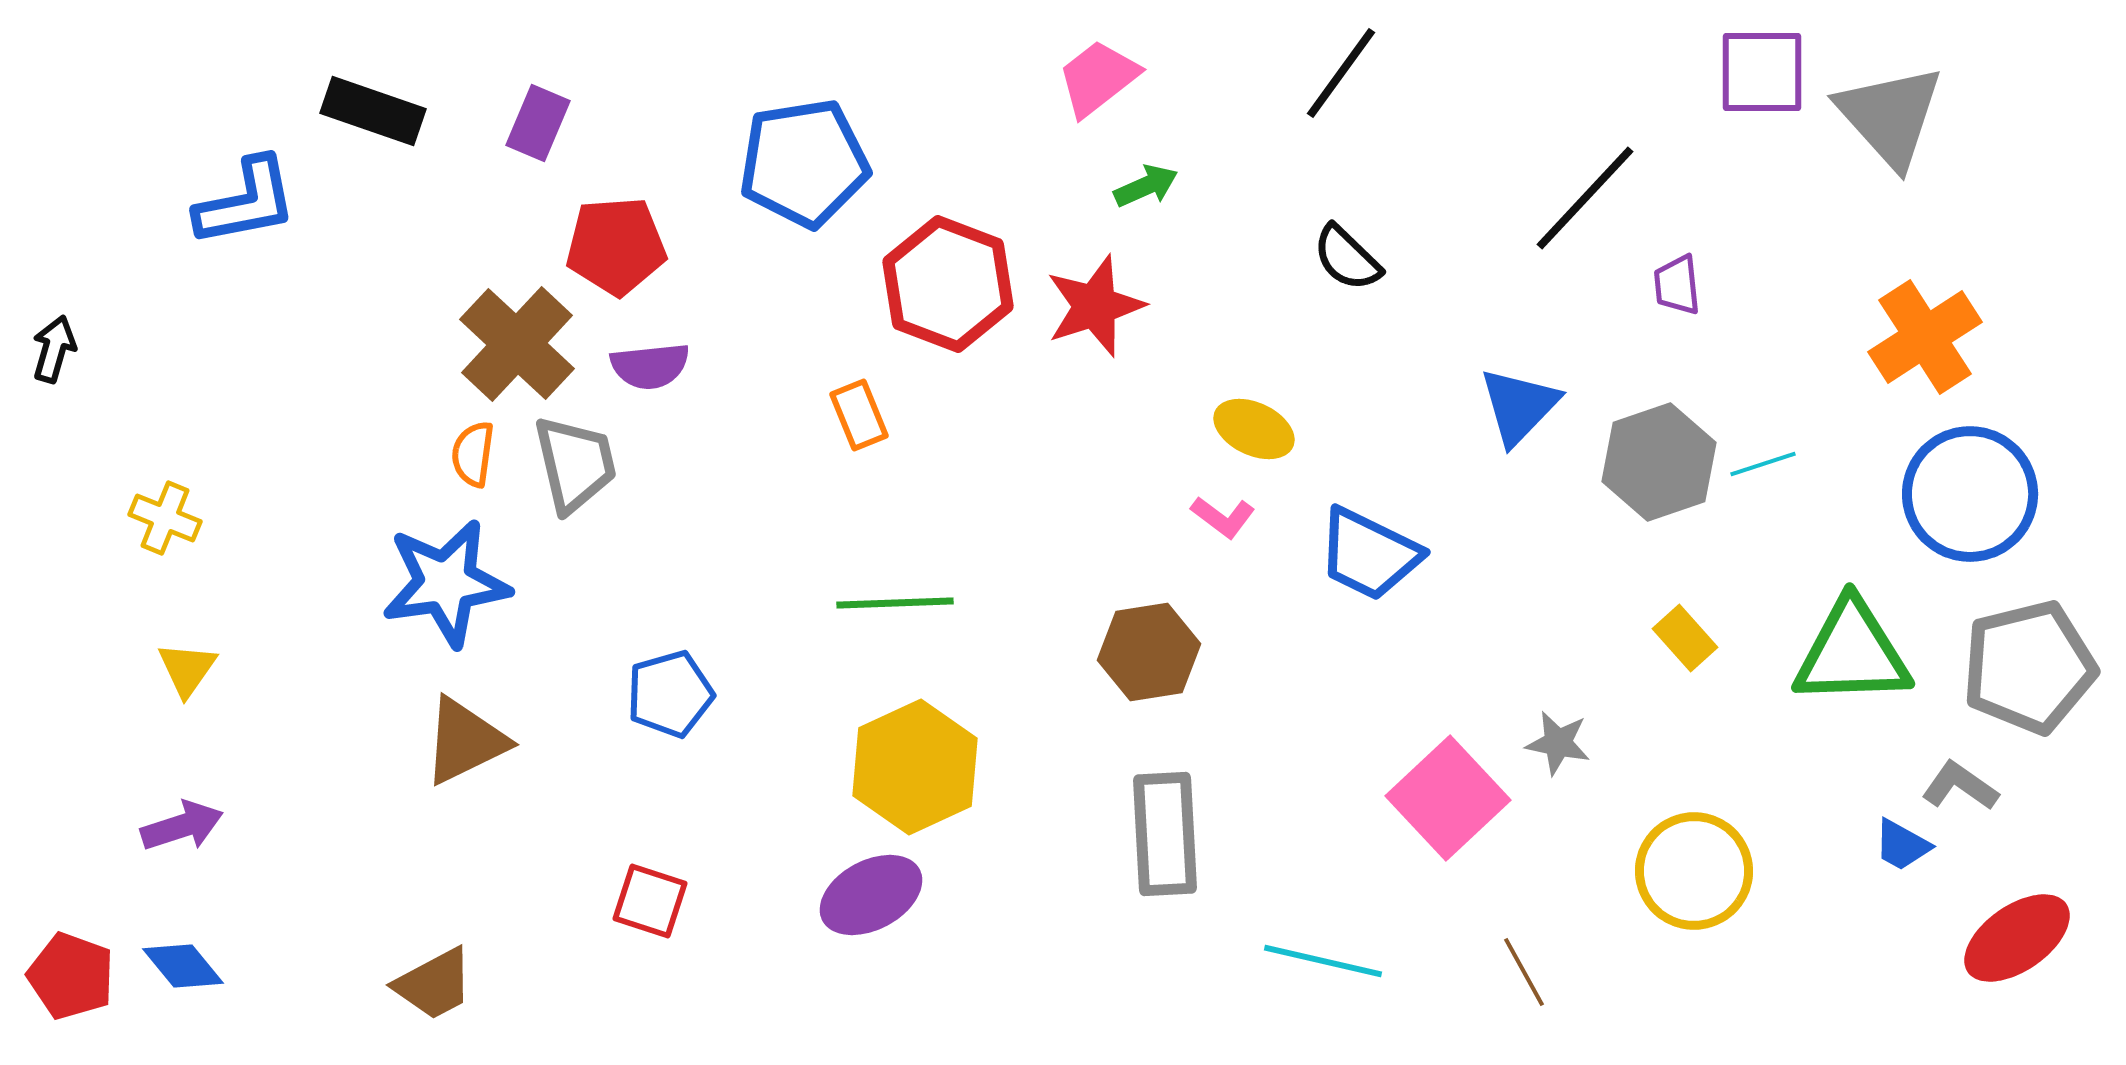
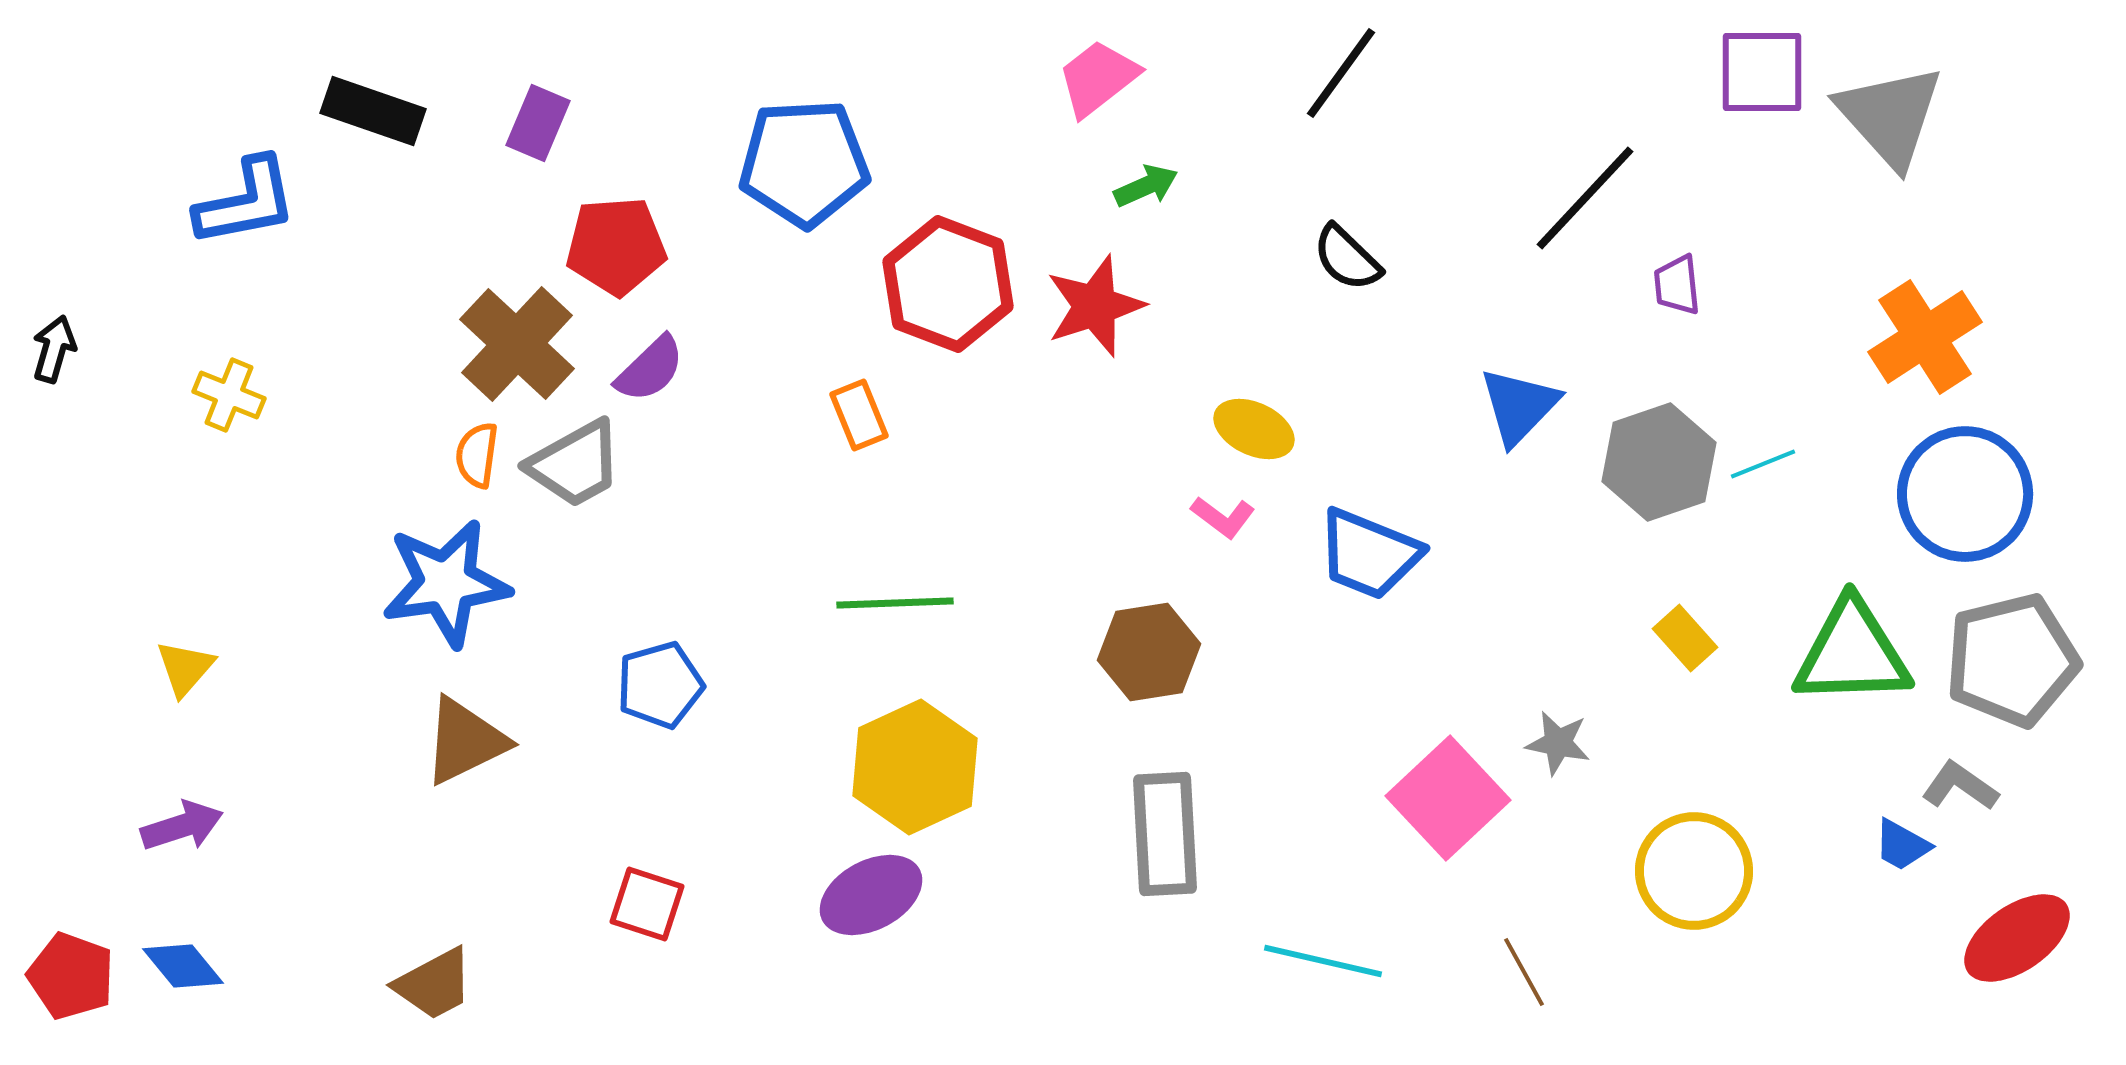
blue pentagon at (804, 163): rotated 6 degrees clockwise
purple semicircle at (650, 366): moved 3 px down; rotated 38 degrees counterclockwise
orange semicircle at (473, 454): moved 4 px right, 1 px down
gray trapezoid at (575, 464): rotated 74 degrees clockwise
cyan line at (1763, 464): rotated 4 degrees counterclockwise
blue circle at (1970, 494): moved 5 px left
yellow cross at (165, 518): moved 64 px right, 123 px up
blue trapezoid at (1369, 554): rotated 4 degrees counterclockwise
gray pentagon at (2029, 667): moved 17 px left, 7 px up
yellow triangle at (187, 669): moved 2 px left, 1 px up; rotated 6 degrees clockwise
blue pentagon at (670, 694): moved 10 px left, 9 px up
red square at (650, 901): moved 3 px left, 3 px down
